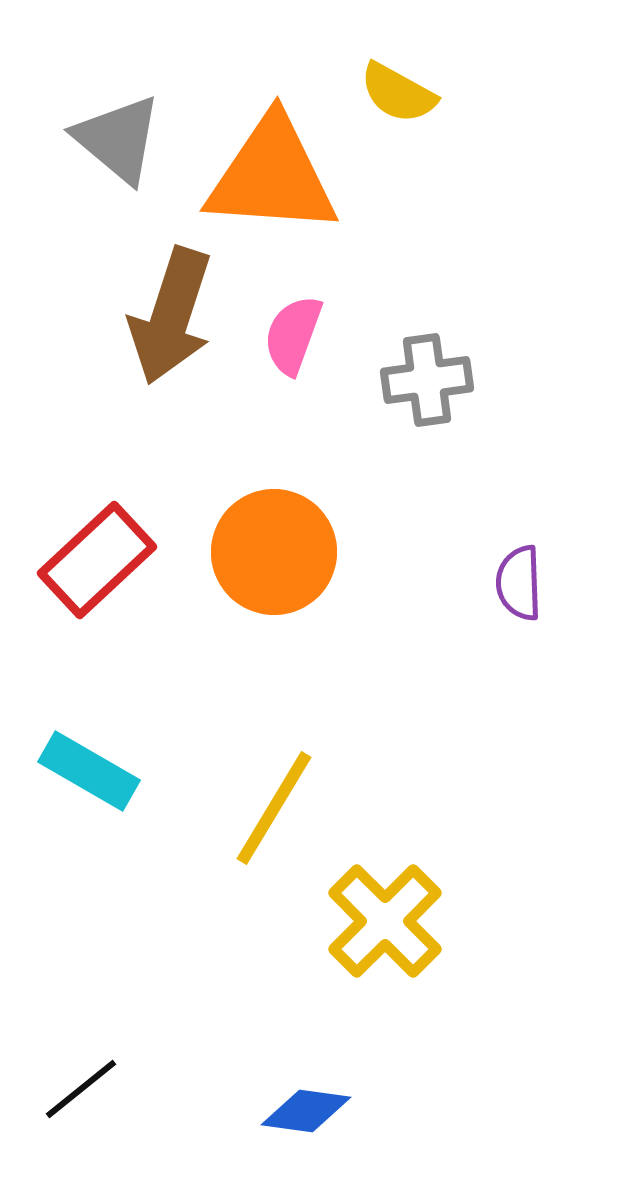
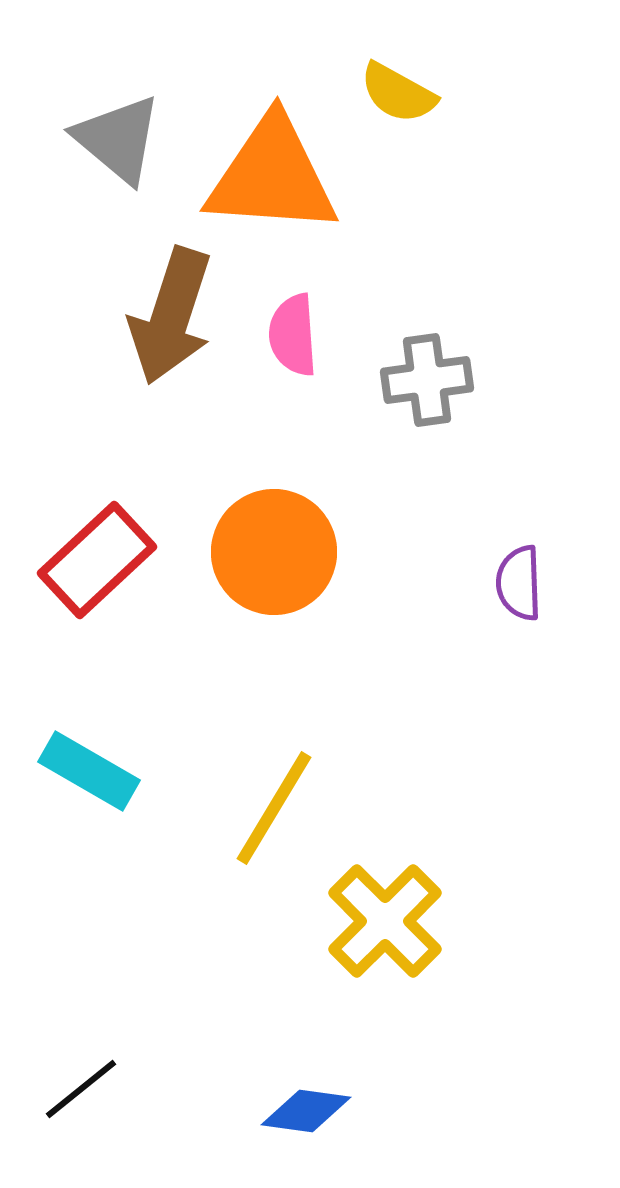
pink semicircle: rotated 24 degrees counterclockwise
